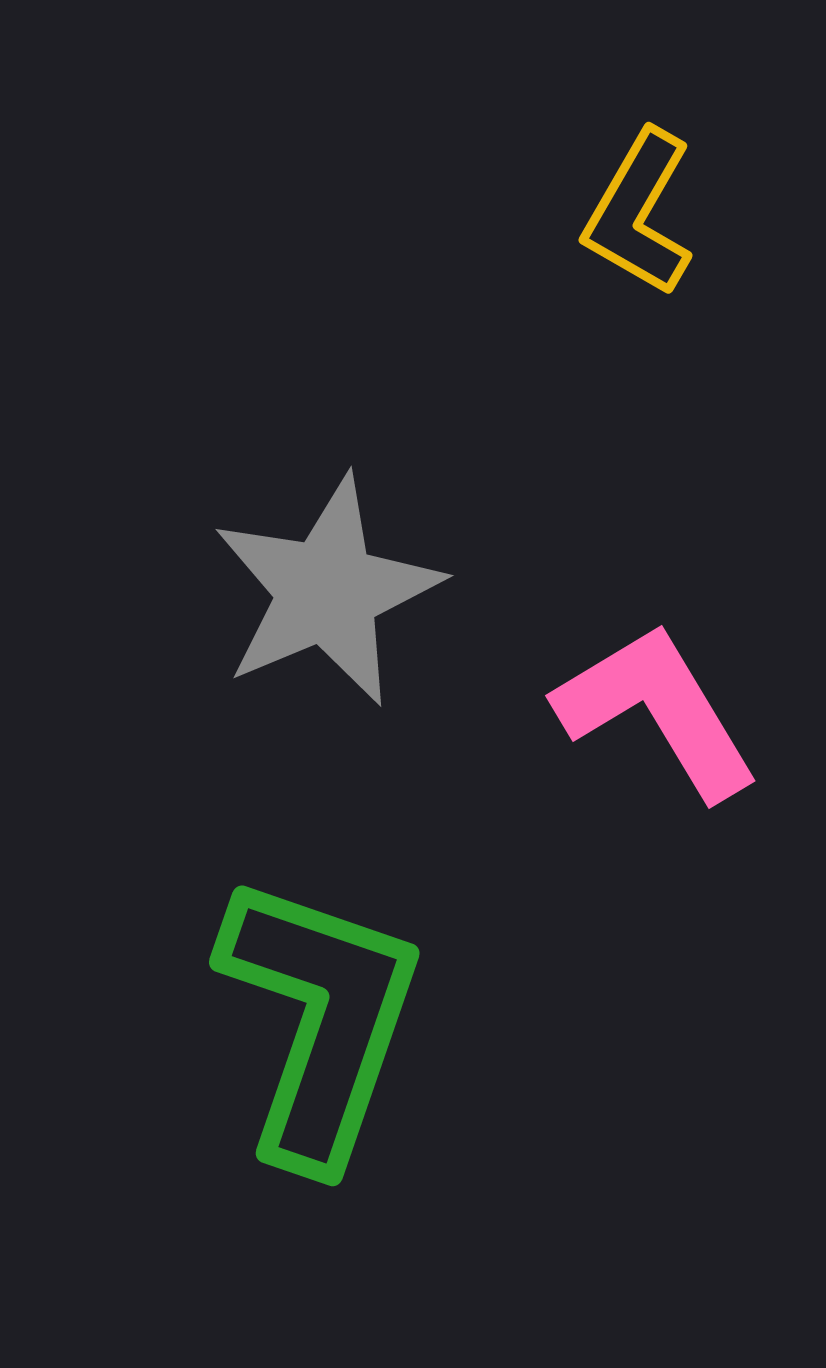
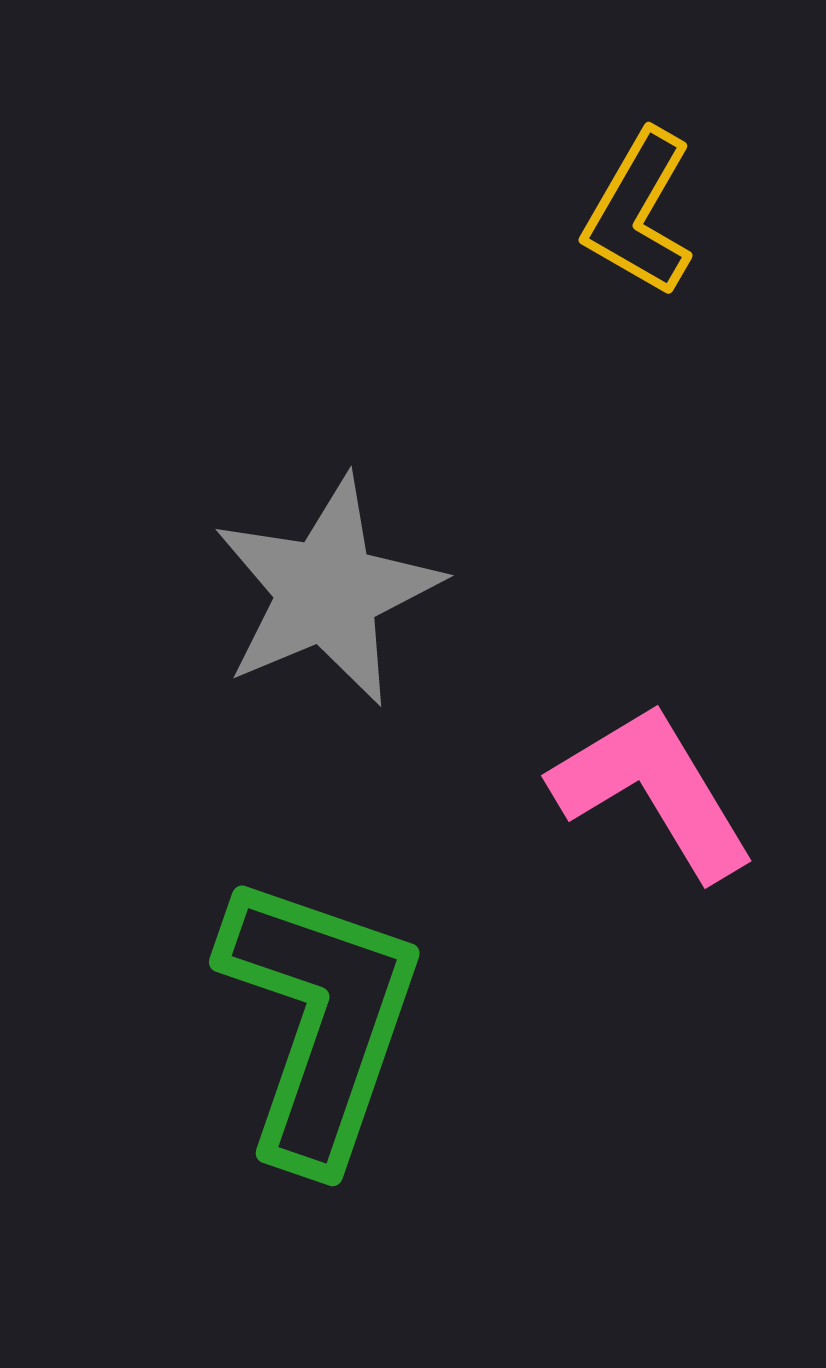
pink L-shape: moved 4 px left, 80 px down
